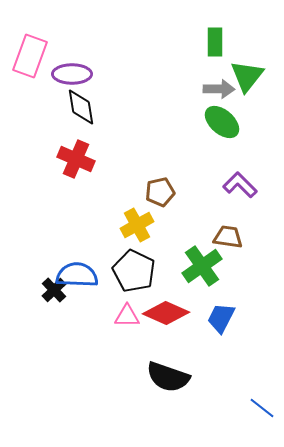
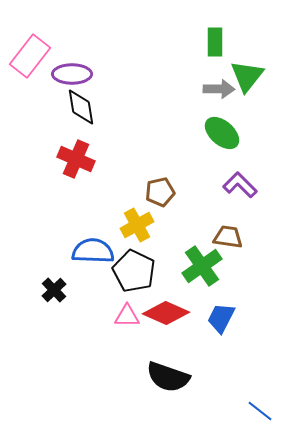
pink rectangle: rotated 18 degrees clockwise
green ellipse: moved 11 px down
blue semicircle: moved 16 px right, 24 px up
blue line: moved 2 px left, 3 px down
